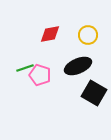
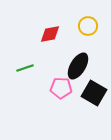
yellow circle: moved 9 px up
black ellipse: rotated 36 degrees counterclockwise
pink pentagon: moved 21 px right, 13 px down; rotated 15 degrees counterclockwise
